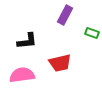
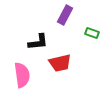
black L-shape: moved 11 px right, 1 px down
pink semicircle: rotated 90 degrees clockwise
